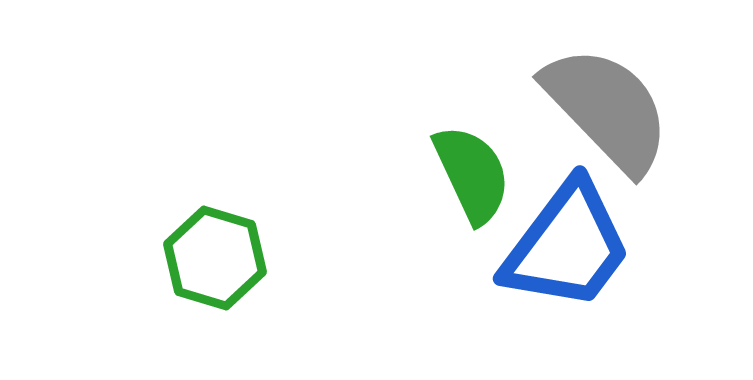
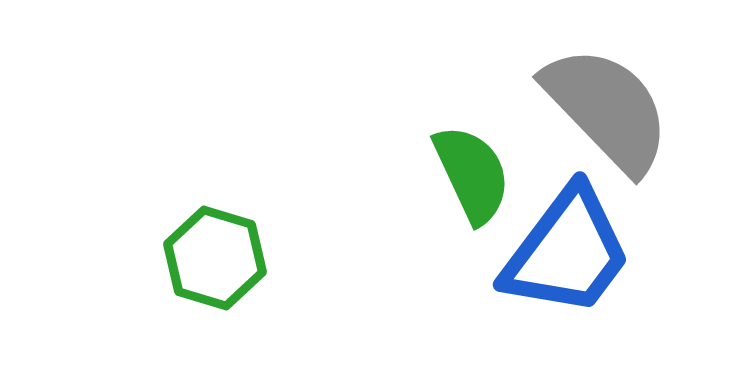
blue trapezoid: moved 6 px down
